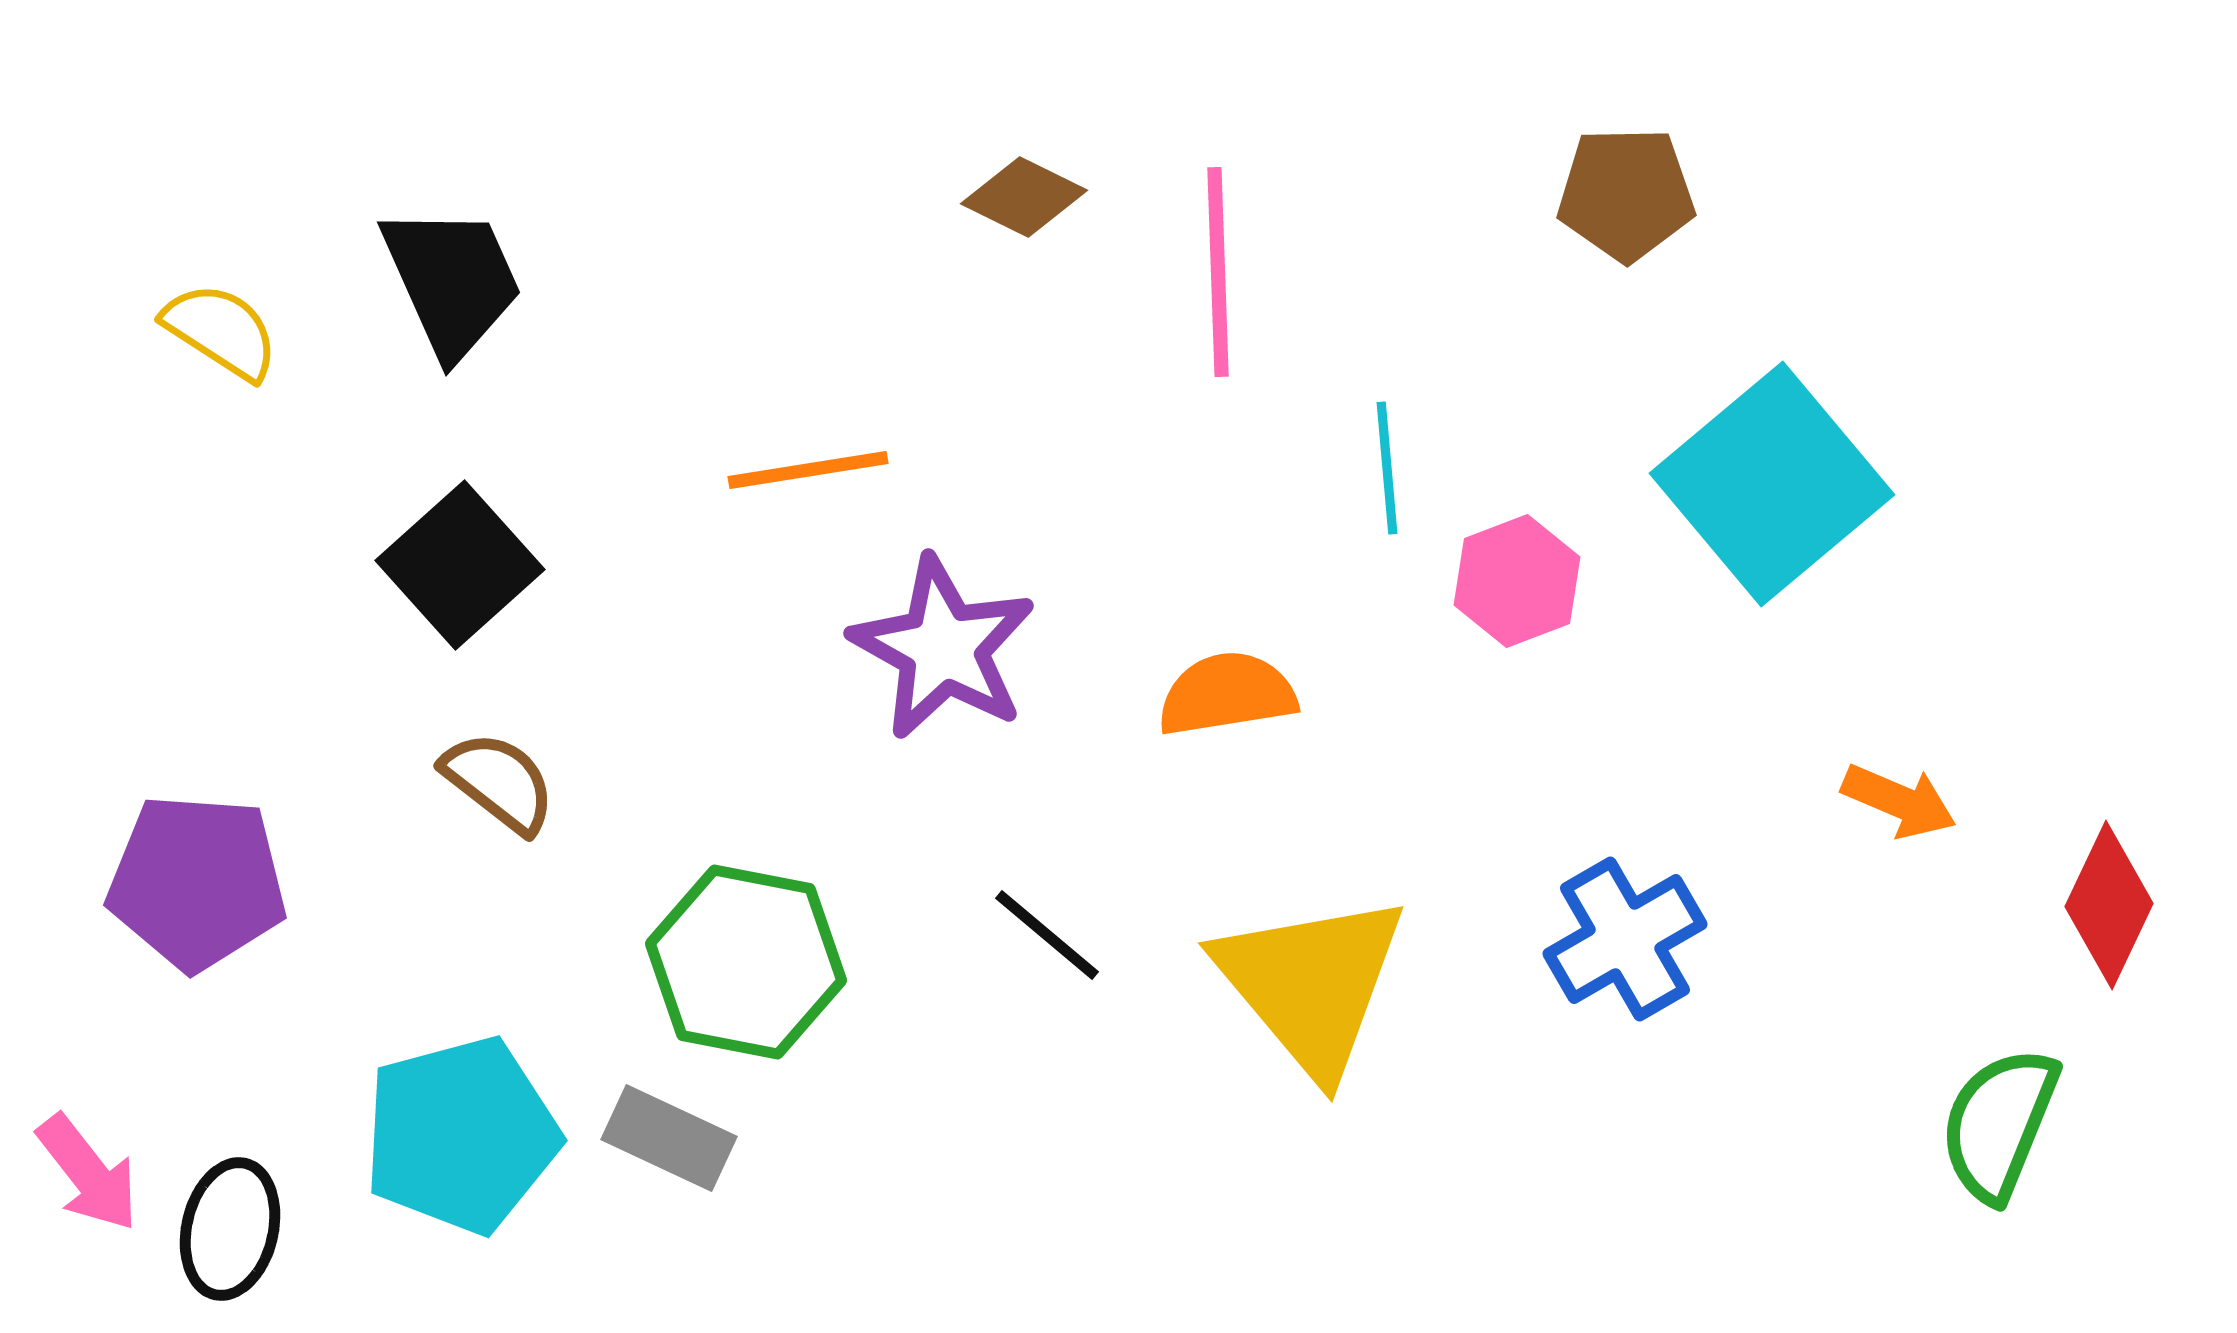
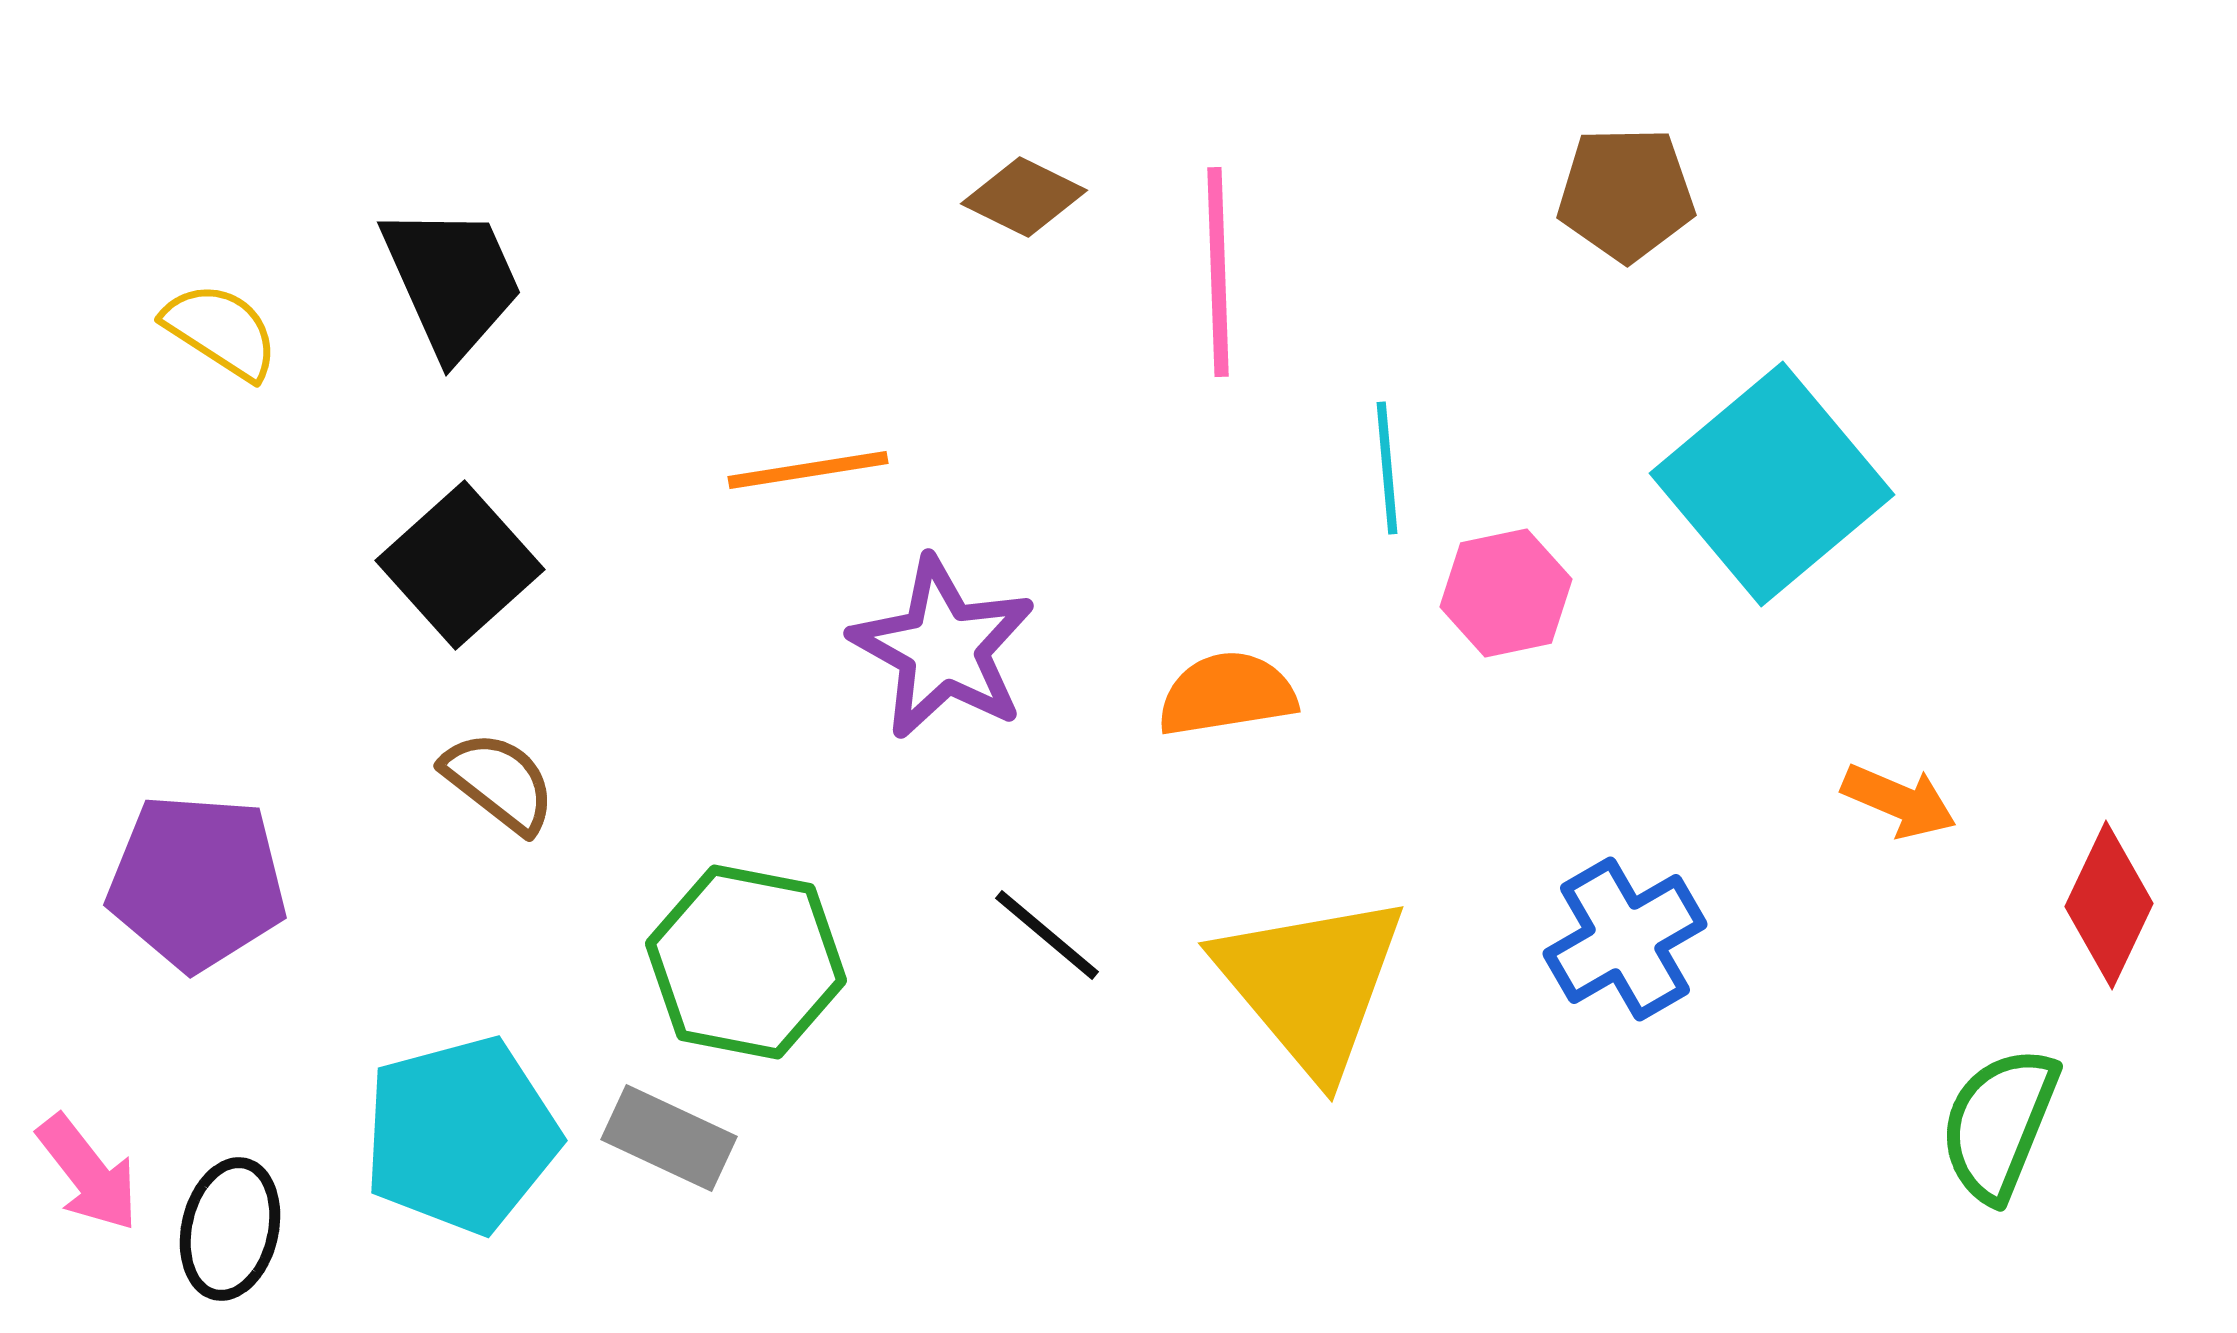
pink hexagon: moved 11 px left, 12 px down; rotated 9 degrees clockwise
